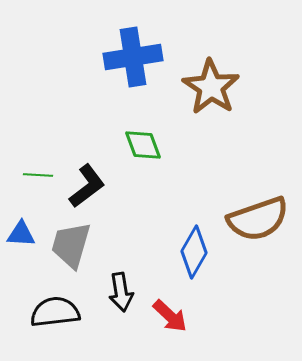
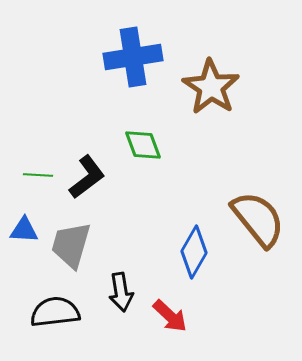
black L-shape: moved 9 px up
brown semicircle: rotated 110 degrees counterclockwise
blue triangle: moved 3 px right, 4 px up
